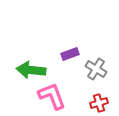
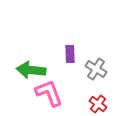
purple rectangle: rotated 72 degrees counterclockwise
pink L-shape: moved 3 px left, 3 px up
red cross: moved 1 px left, 1 px down; rotated 36 degrees counterclockwise
